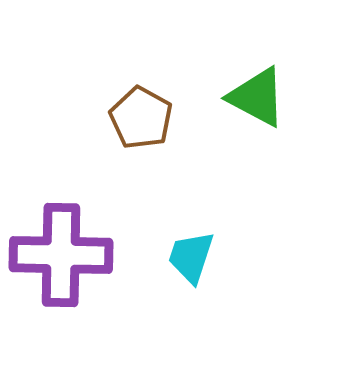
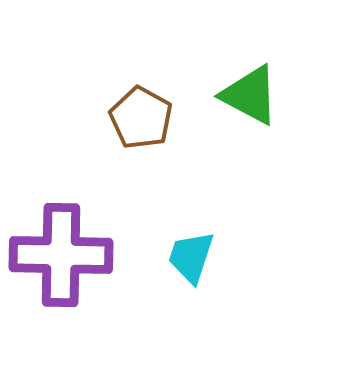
green triangle: moved 7 px left, 2 px up
